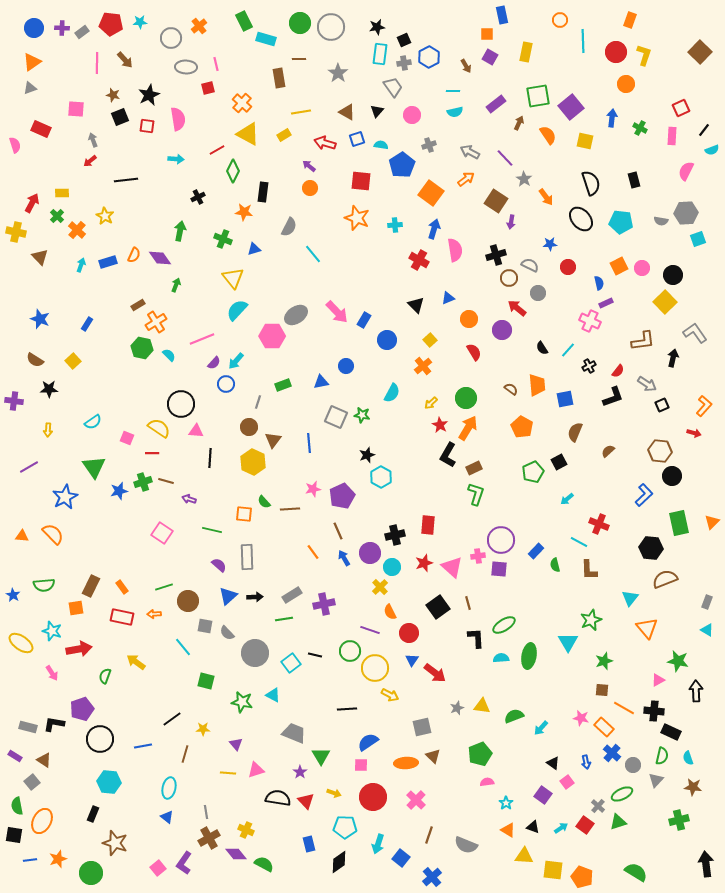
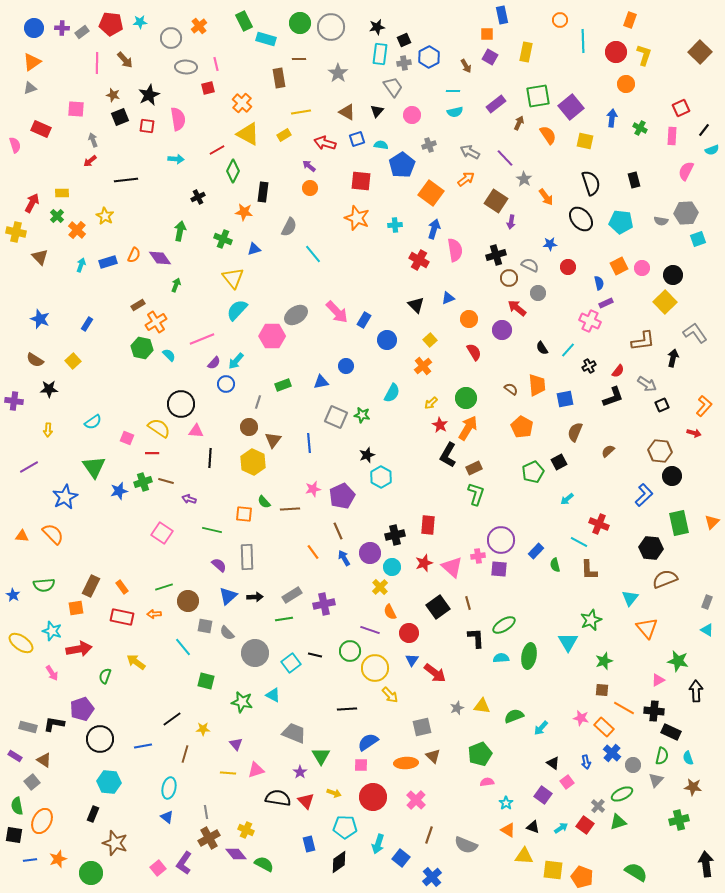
yellow arrow at (390, 695): rotated 18 degrees clockwise
